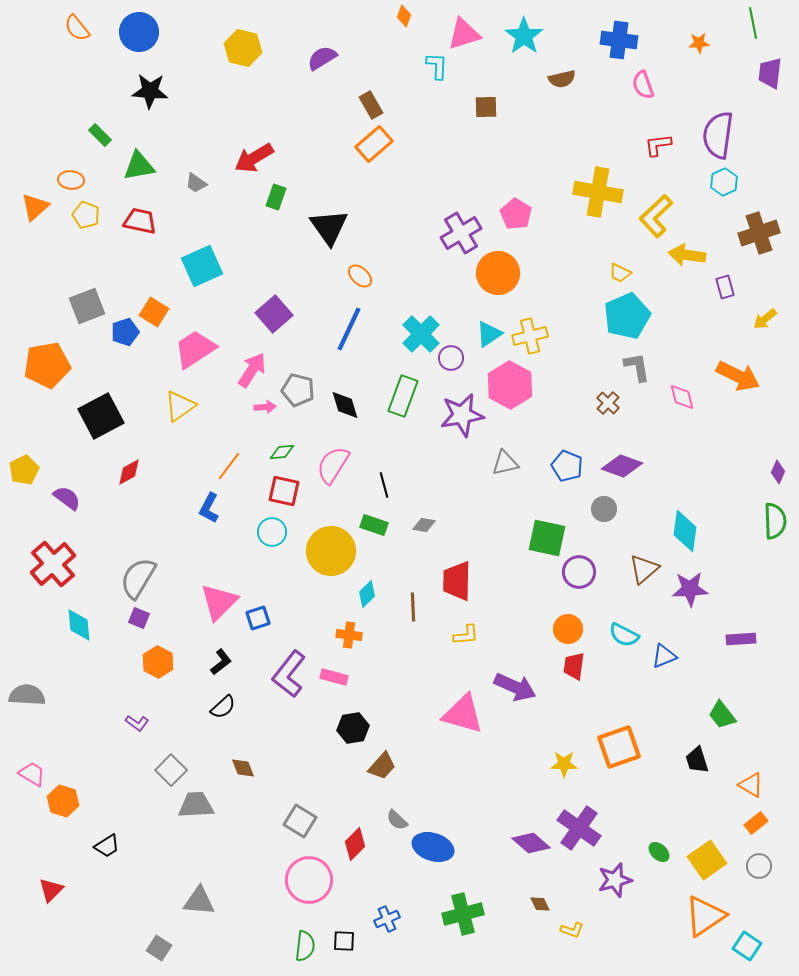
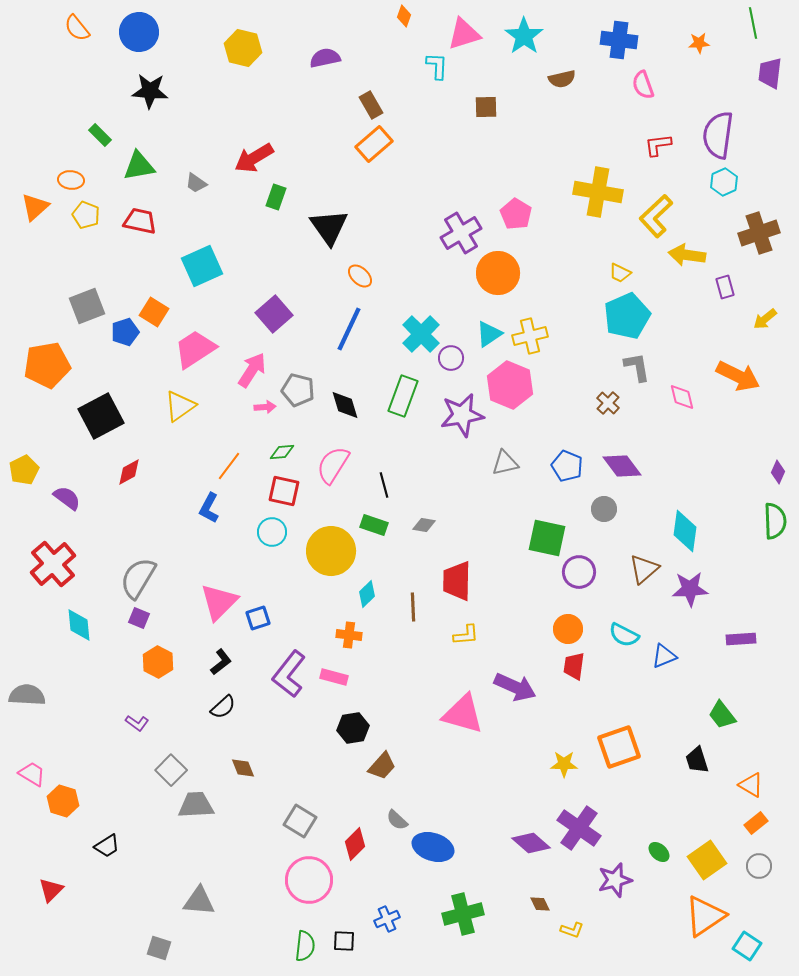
purple semicircle at (322, 58): moved 3 px right; rotated 20 degrees clockwise
pink hexagon at (510, 385): rotated 6 degrees counterclockwise
purple diamond at (622, 466): rotated 33 degrees clockwise
gray square at (159, 948): rotated 15 degrees counterclockwise
